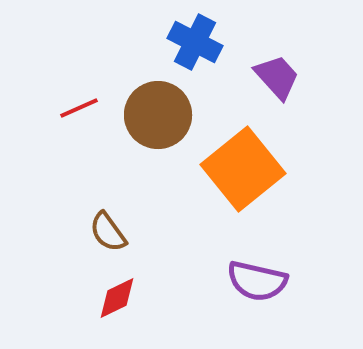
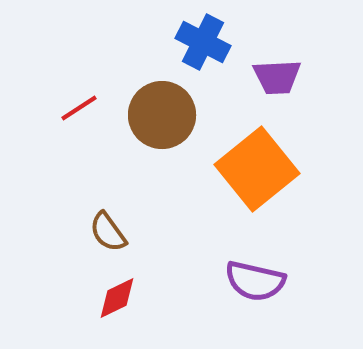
blue cross: moved 8 px right
purple trapezoid: rotated 129 degrees clockwise
red line: rotated 9 degrees counterclockwise
brown circle: moved 4 px right
orange square: moved 14 px right
purple semicircle: moved 2 px left
